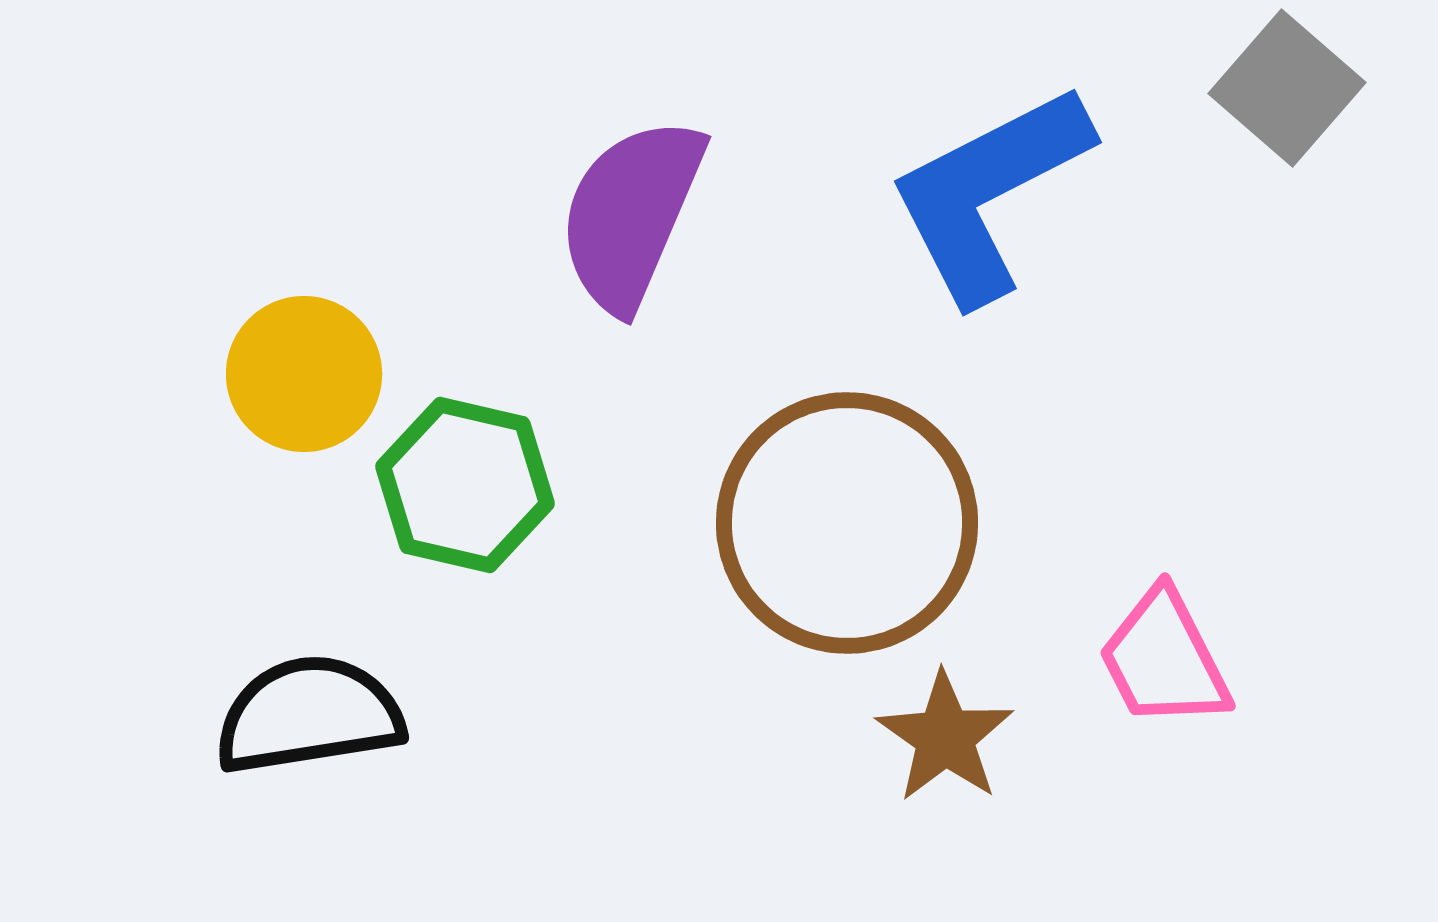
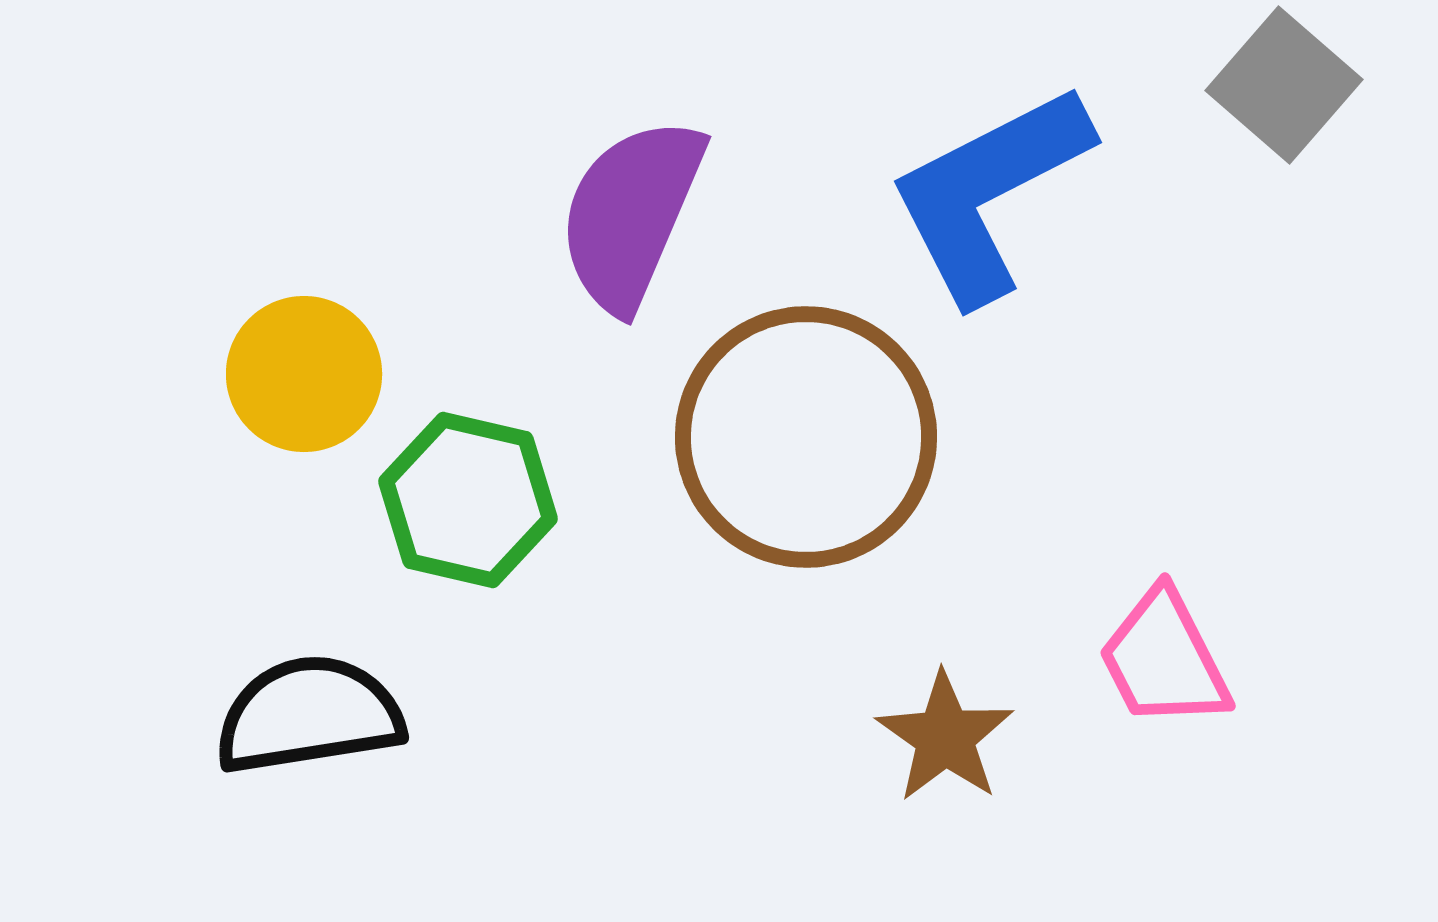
gray square: moved 3 px left, 3 px up
green hexagon: moved 3 px right, 15 px down
brown circle: moved 41 px left, 86 px up
